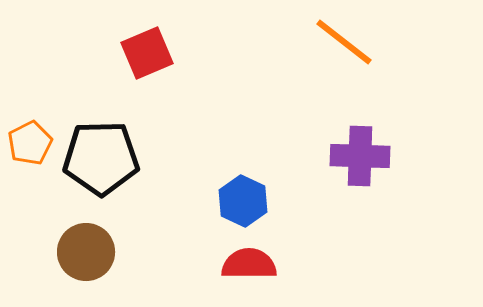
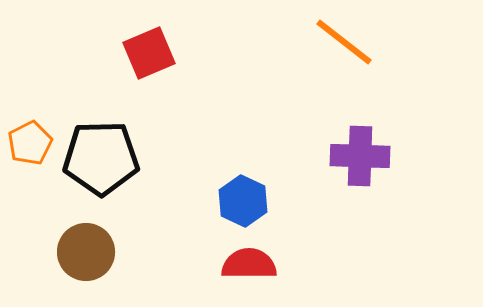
red square: moved 2 px right
